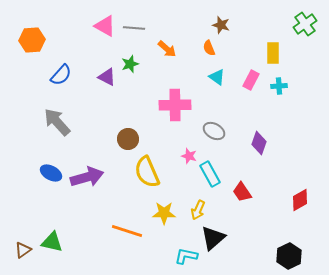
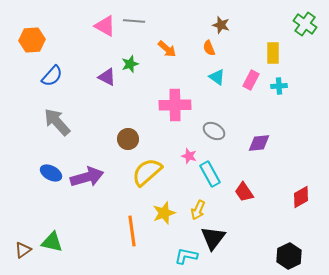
green cross: rotated 20 degrees counterclockwise
gray line: moved 7 px up
blue semicircle: moved 9 px left, 1 px down
purple diamond: rotated 65 degrees clockwise
yellow semicircle: rotated 72 degrees clockwise
red trapezoid: moved 2 px right
red diamond: moved 1 px right, 3 px up
yellow star: rotated 20 degrees counterclockwise
orange line: moved 5 px right; rotated 64 degrees clockwise
black triangle: rotated 12 degrees counterclockwise
